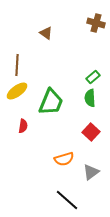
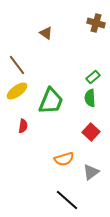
brown line: rotated 40 degrees counterclockwise
green trapezoid: moved 1 px up
